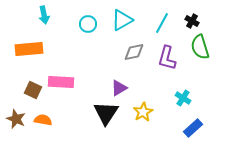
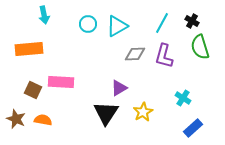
cyan triangle: moved 5 px left, 6 px down
gray diamond: moved 1 px right, 2 px down; rotated 10 degrees clockwise
purple L-shape: moved 3 px left, 2 px up
